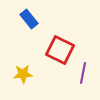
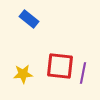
blue rectangle: rotated 12 degrees counterclockwise
red square: moved 16 px down; rotated 20 degrees counterclockwise
